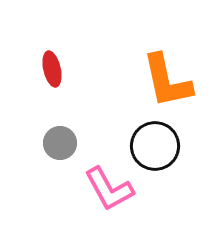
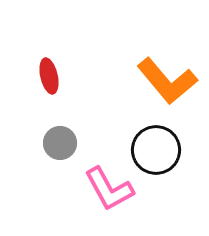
red ellipse: moved 3 px left, 7 px down
orange L-shape: rotated 28 degrees counterclockwise
black circle: moved 1 px right, 4 px down
